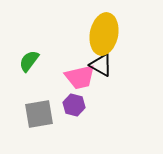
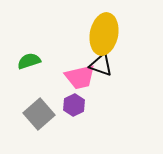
green semicircle: rotated 35 degrees clockwise
black triangle: rotated 10 degrees counterclockwise
purple hexagon: rotated 20 degrees clockwise
gray square: rotated 32 degrees counterclockwise
